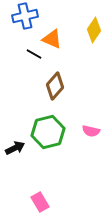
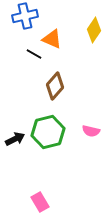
black arrow: moved 9 px up
